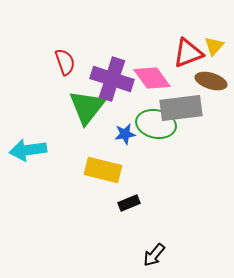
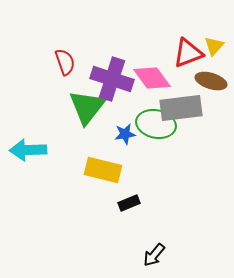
cyan arrow: rotated 6 degrees clockwise
